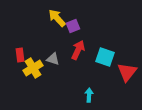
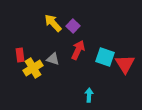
yellow arrow: moved 4 px left, 5 px down
purple square: rotated 24 degrees counterclockwise
red triangle: moved 2 px left, 8 px up; rotated 10 degrees counterclockwise
